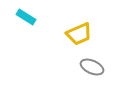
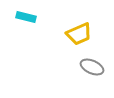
cyan rectangle: rotated 18 degrees counterclockwise
